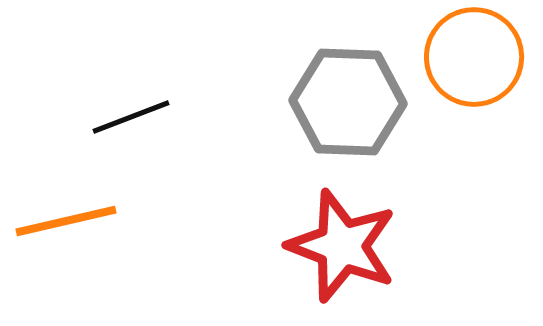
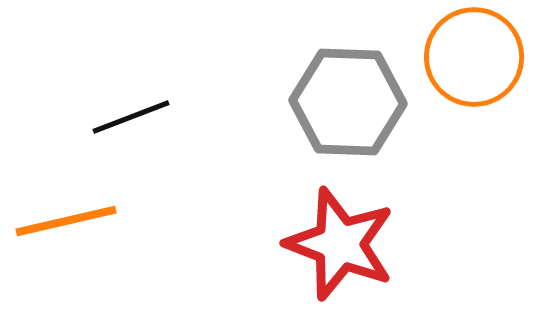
red star: moved 2 px left, 2 px up
